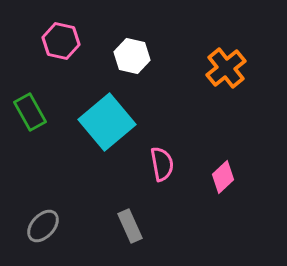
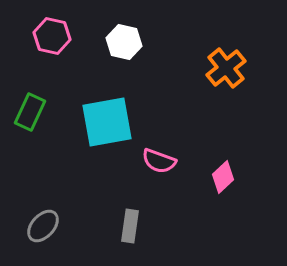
pink hexagon: moved 9 px left, 5 px up
white hexagon: moved 8 px left, 14 px up
green rectangle: rotated 54 degrees clockwise
cyan square: rotated 30 degrees clockwise
pink semicircle: moved 3 px left, 3 px up; rotated 120 degrees clockwise
gray rectangle: rotated 32 degrees clockwise
